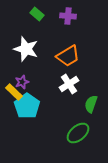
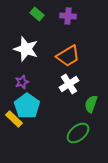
yellow rectangle: moved 27 px down
